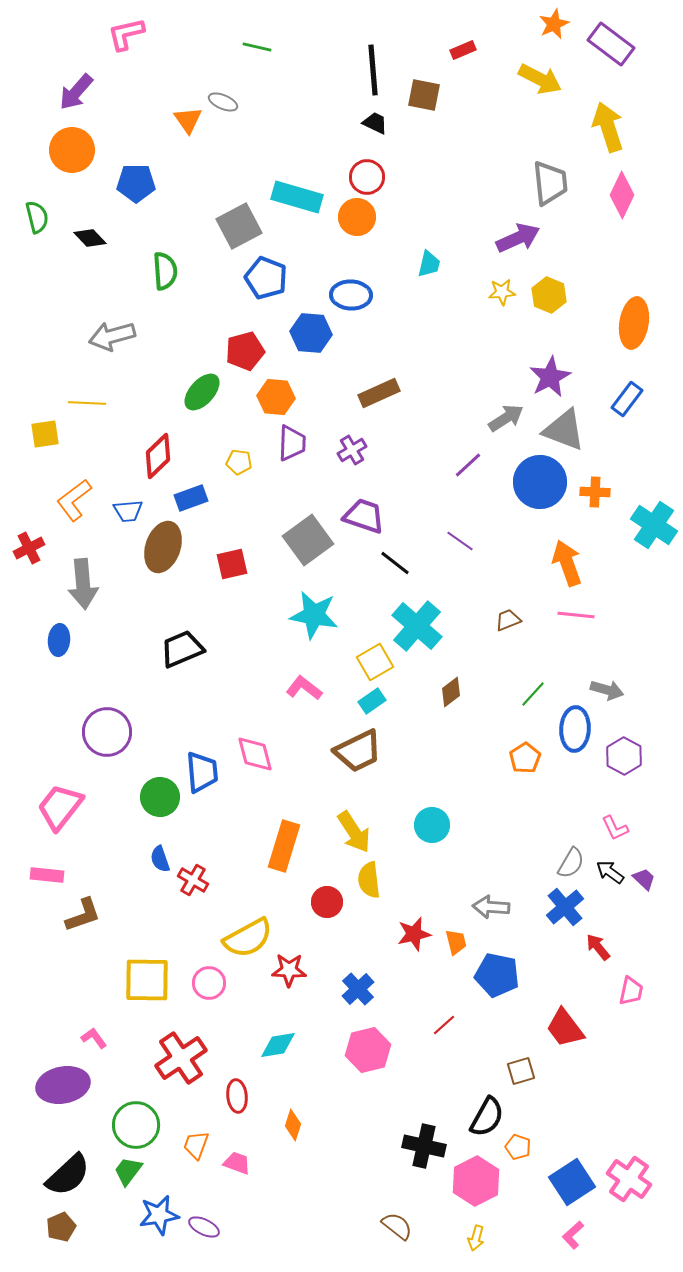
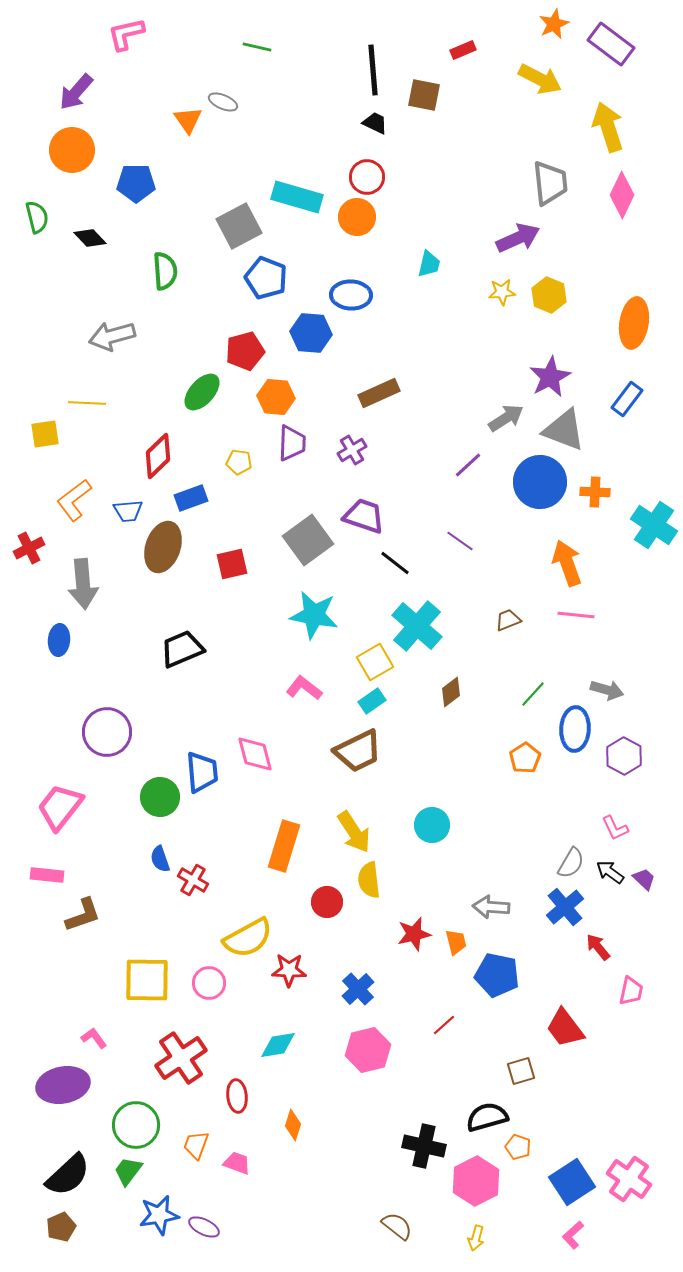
black semicircle at (487, 1117): rotated 135 degrees counterclockwise
